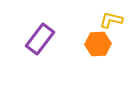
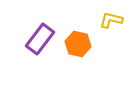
orange hexagon: moved 20 px left; rotated 15 degrees clockwise
